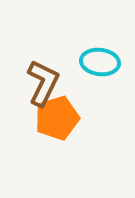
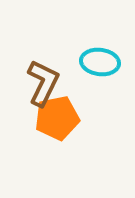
orange pentagon: rotated 6 degrees clockwise
